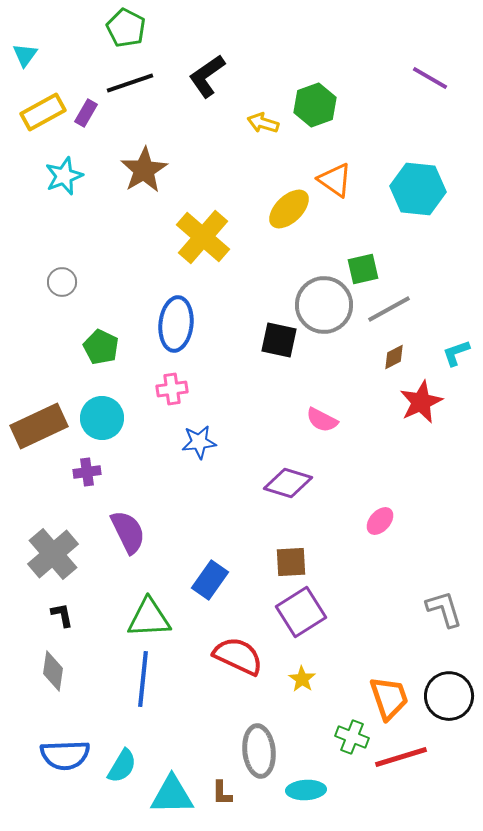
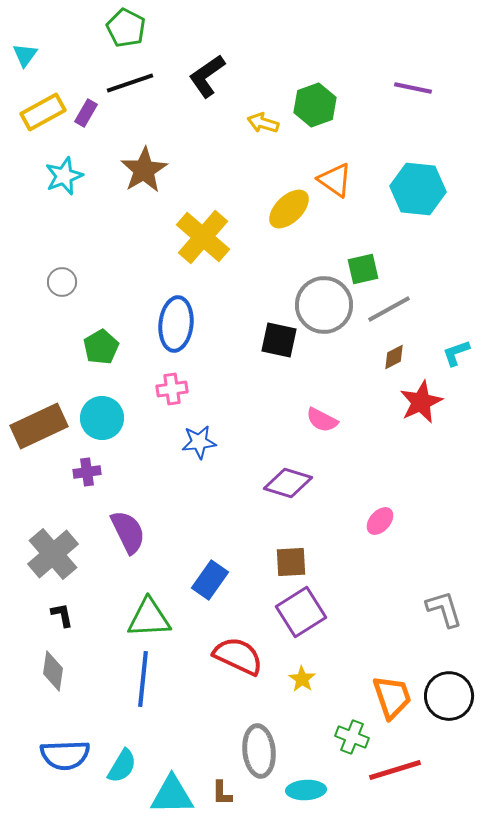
purple line at (430, 78): moved 17 px left, 10 px down; rotated 18 degrees counterclockwise
green pentagon at (101, 347): rotated 16 degrees clockwise
orange trapezoid at (389, 698): moved 3 px right, 1 px up
red line at (401, 757): moved 6 px left, 13 px down
